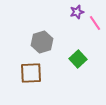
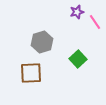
pink line: moved 1 px up
